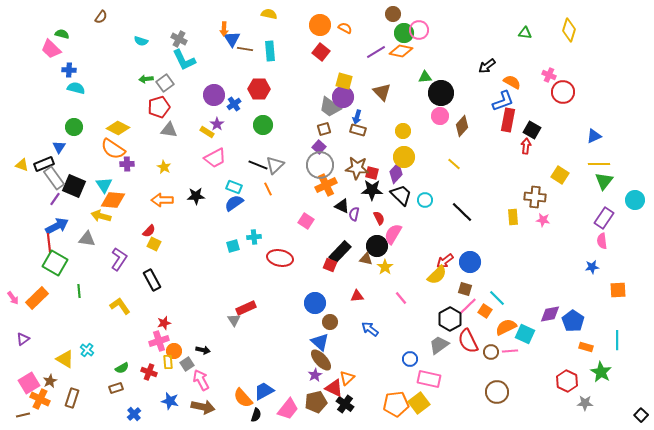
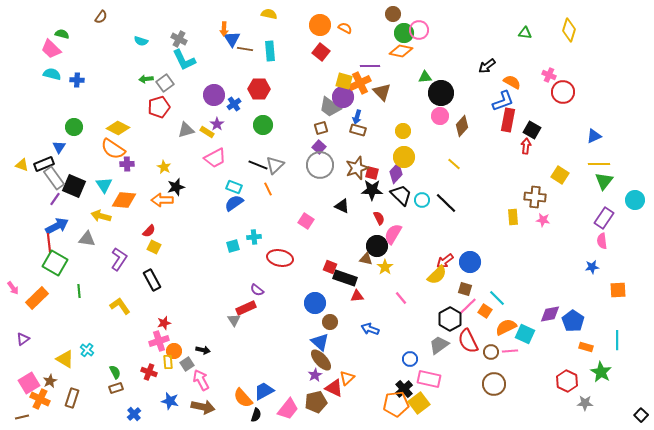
purple line at (376, 52): moved 6 px left, 14 px down; rotated 30 degrees clockwise
blue cross at (69, 70): moved 8 px right, 10 px down
cyan semicircle at (76, 88): moved 24 px left, 14 px up
brown square at (324, 129): moved 3 px left, 1 px up
gray triangle at (169, 130): moved 17 px right; rotated 24 degrees counterclockwise
brown star at (357, 168): rotated 25 degrees counterclockwise
orange cross at (326, 185): moved 34 px right, 102 px up
black star at (196, 196): moved 20 px left, 9 px up; rotated 12 degrees counterclockwise
orange diamond at (113, 200): moved 11 px right
cyan circle at (425, 200): moved 3 px left
black line at (462, 212): moved 16 px left, 9 px up
purple semicircle at (354, 214): moved 97 px left, 76 px down; rotated 64 degrees counterclockwise
yellow square at (154, 244): moved 3 px down
black rectangle at (340, 252): moved 5 px right, 26 px down; rotated 65 degrees clockwise
red square at (330, 265): moved 2 px down
pink arrow at (13, 298): moved 10 px up
blue arrow at (370, 329): rotated 18 degrees counterclockwise
green semicircle at (122, 368): moved 7 px left, 4 px down; rotated 88 degrees counterclockwise
brown circle at (497, 392): moved 3 px left, 8 px up
black cross at (345, 404): moved 59 px right, 15 px up; rotated 12 degrees clockwise
brown line at (23, 415): moved 1 px left, 2 px down
